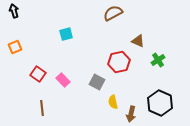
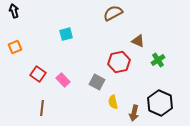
brown line: rotated 14 degrees clockwise
brown arrow: moved 3 px right, 1 px up
